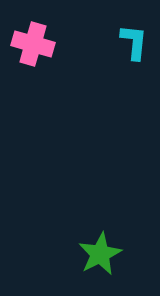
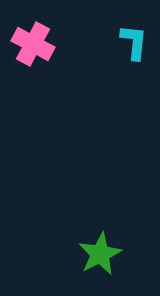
pink cross: rotated 12 degrees clockwise
